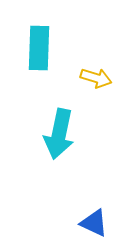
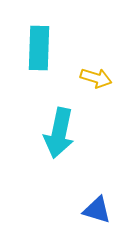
cyan arrow: moved 1 px up
blue triangle: moved 3 px right, 13 px up; rotated 8 degrees counterclockwise
